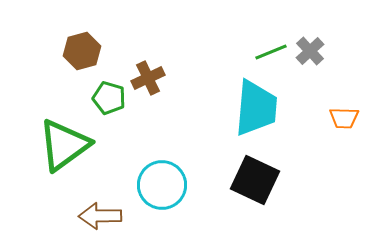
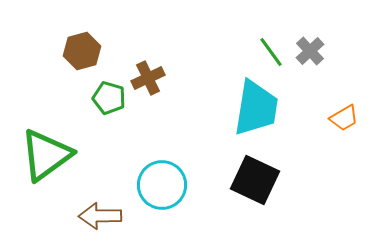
green line: rotated 76 degrees clockwise
cyan trapezoid: rotated 4 degrees clockwise
orange trapezoid: rotated 32 degrees counterclockwise
green triangle: moved 18 px left, 10 px down
